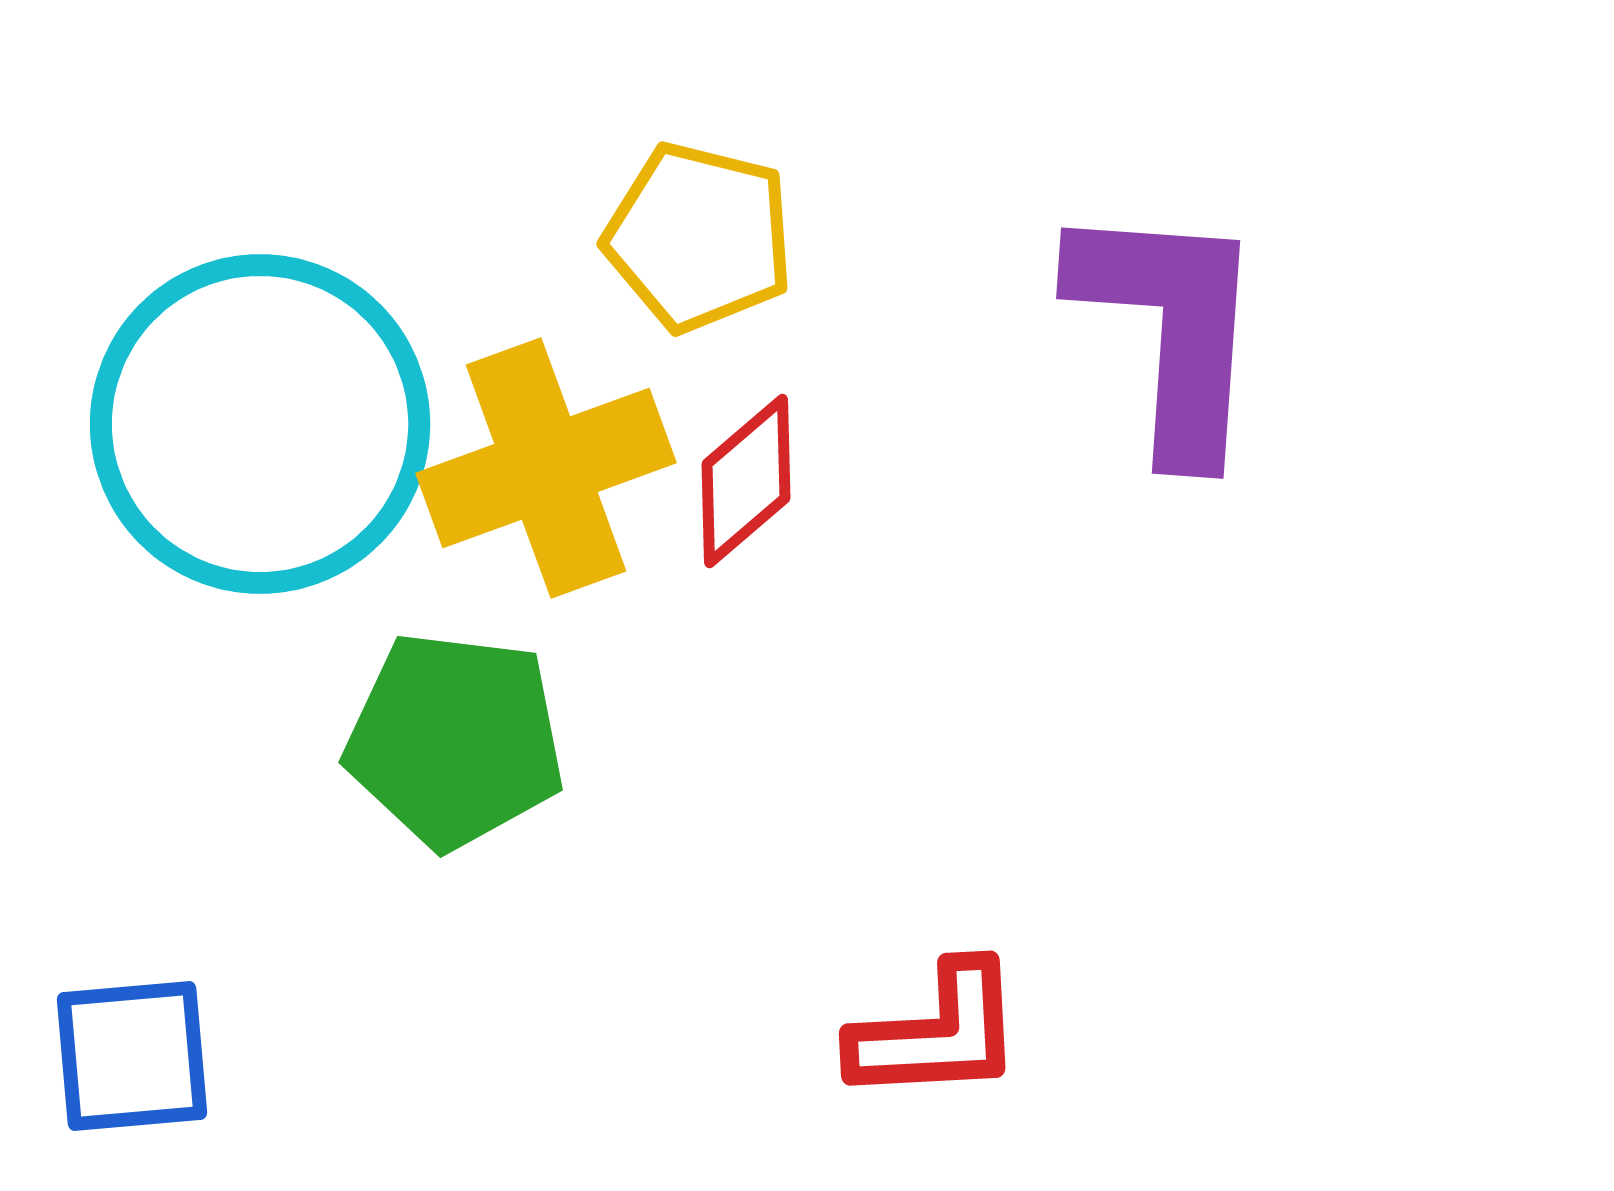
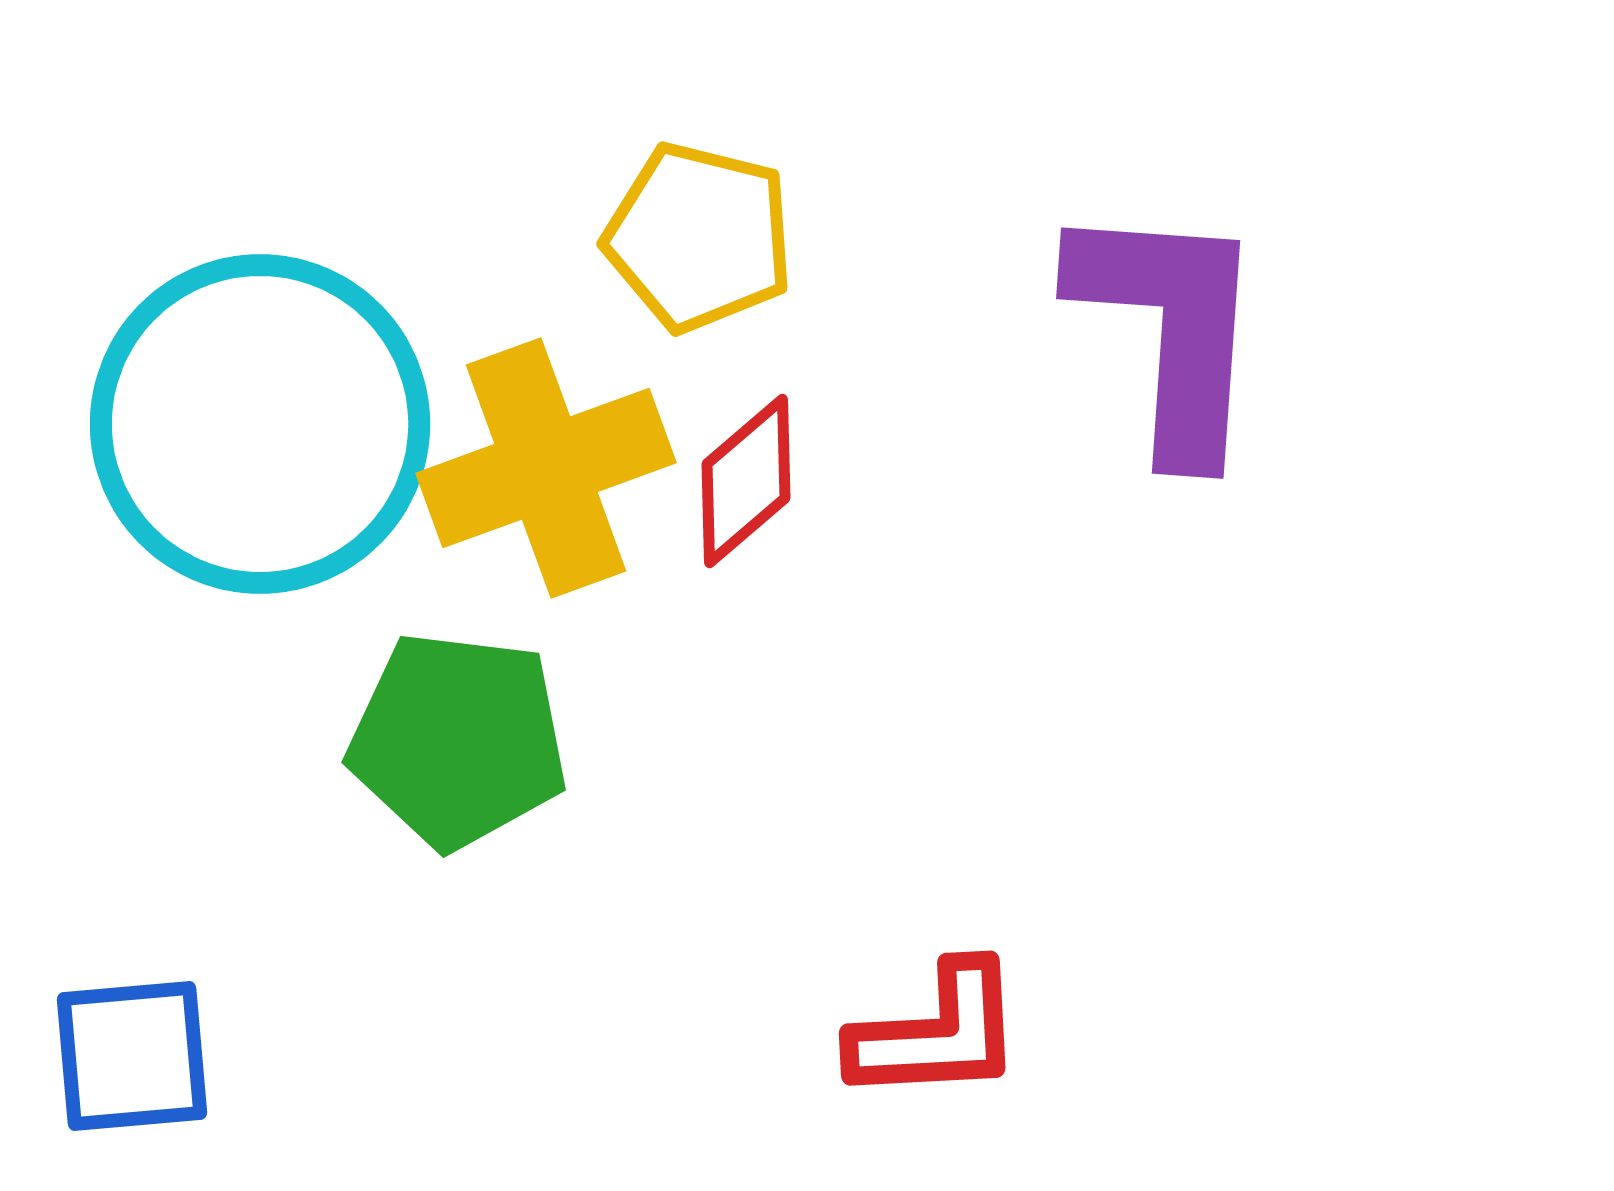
green pentagon: moved 3 px right
